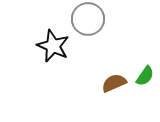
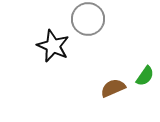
brown semicircle: moved 1 px left, 5 px down
